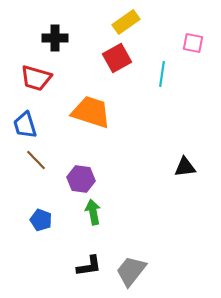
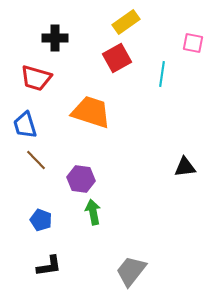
black L-shape: moved 40 px left
